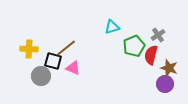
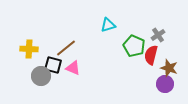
cyan triangle: moved 4 px left, 2 px up
green pentagon: rotated 25 degrees counterclockwise
black square: moved 4 px down
